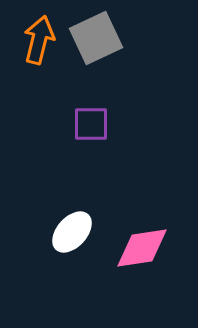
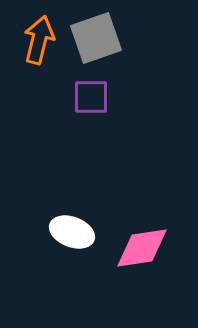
gray square: rotated 6 degrees clockwise
purple square: moved 27 px up
white ellipse: rotated 69 degrees clockwise
